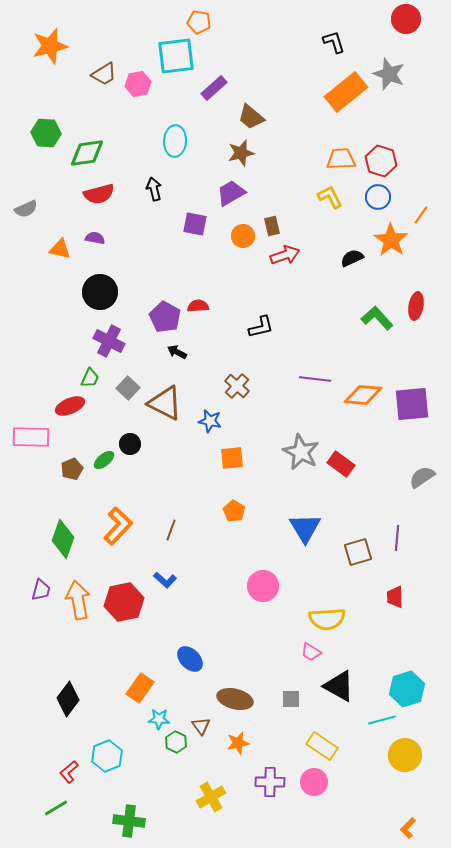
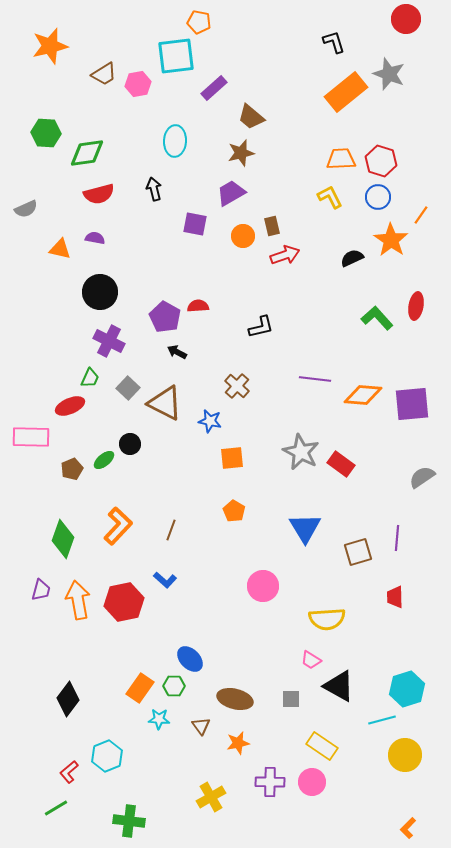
pink trapezoid at (311, 652): moved 8 px down
green hexagon at (176, 742): moved 2 px left, 56 px up; rotated 25 degrees counterclockwise
pink circle at (314, 782): moved 2 px left
